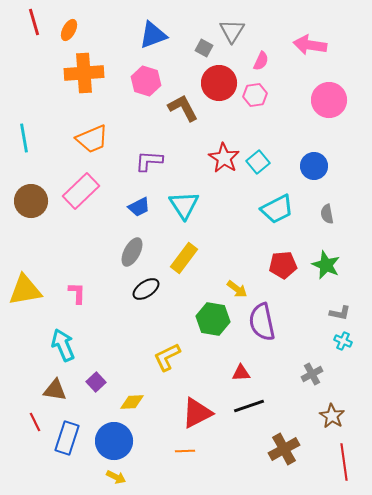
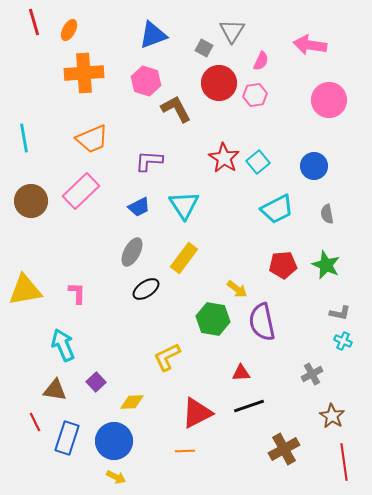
brown L-shape at (183, 108): moved 7 px left, 1 px down
